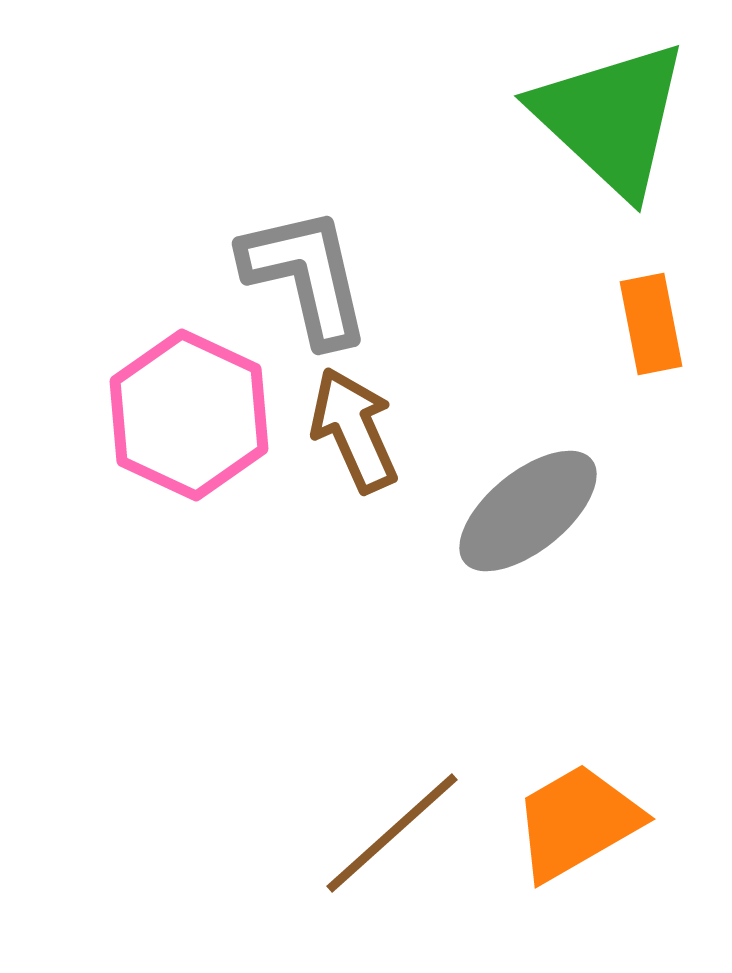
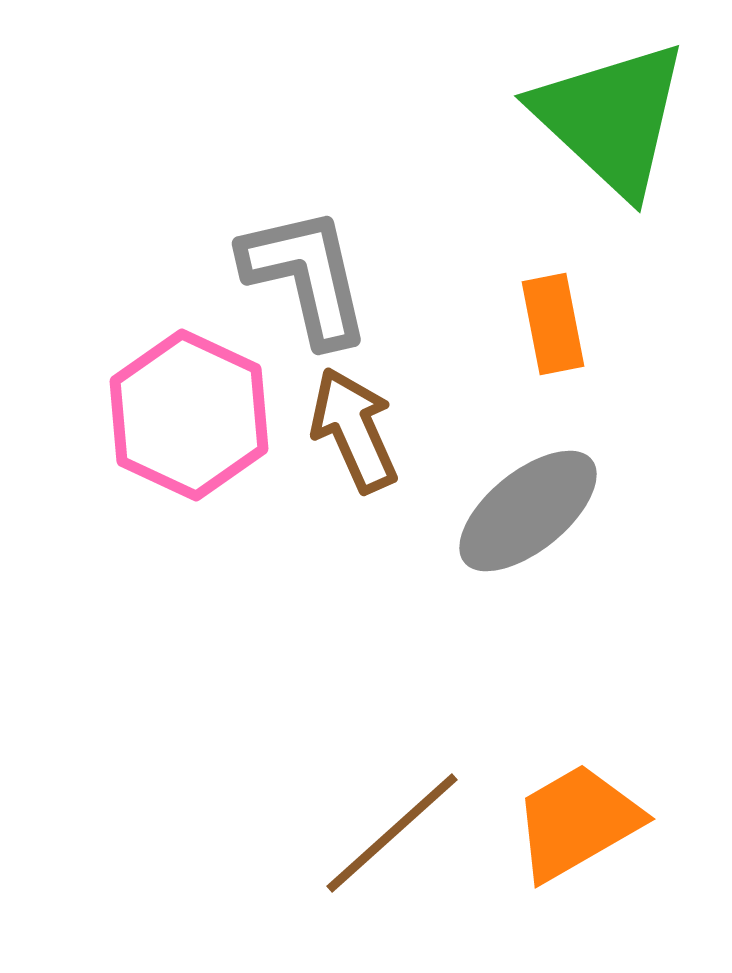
orange rectangle: moved 98 px left
